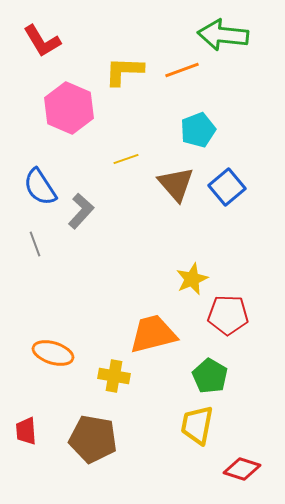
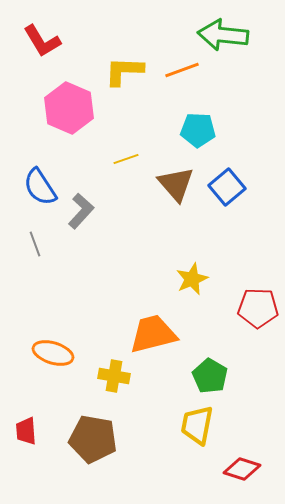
cyan pentagon: rotated 24 degrees clockwise
red pentagon: moved 30 px right, 7 px up
